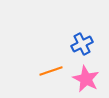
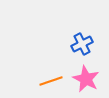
orange line: moved 10 px down
